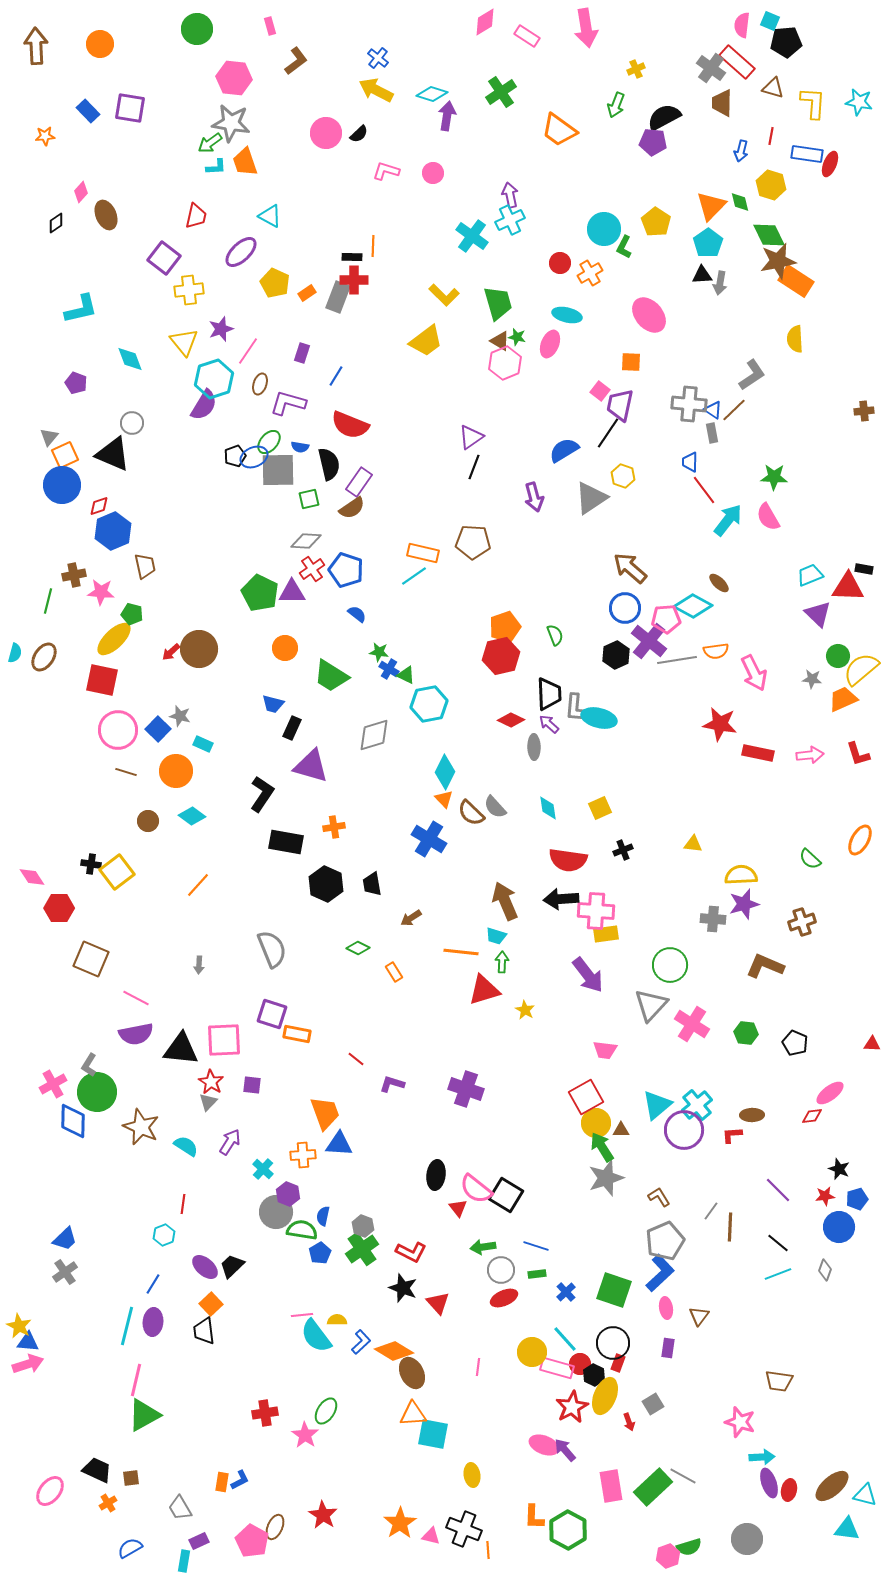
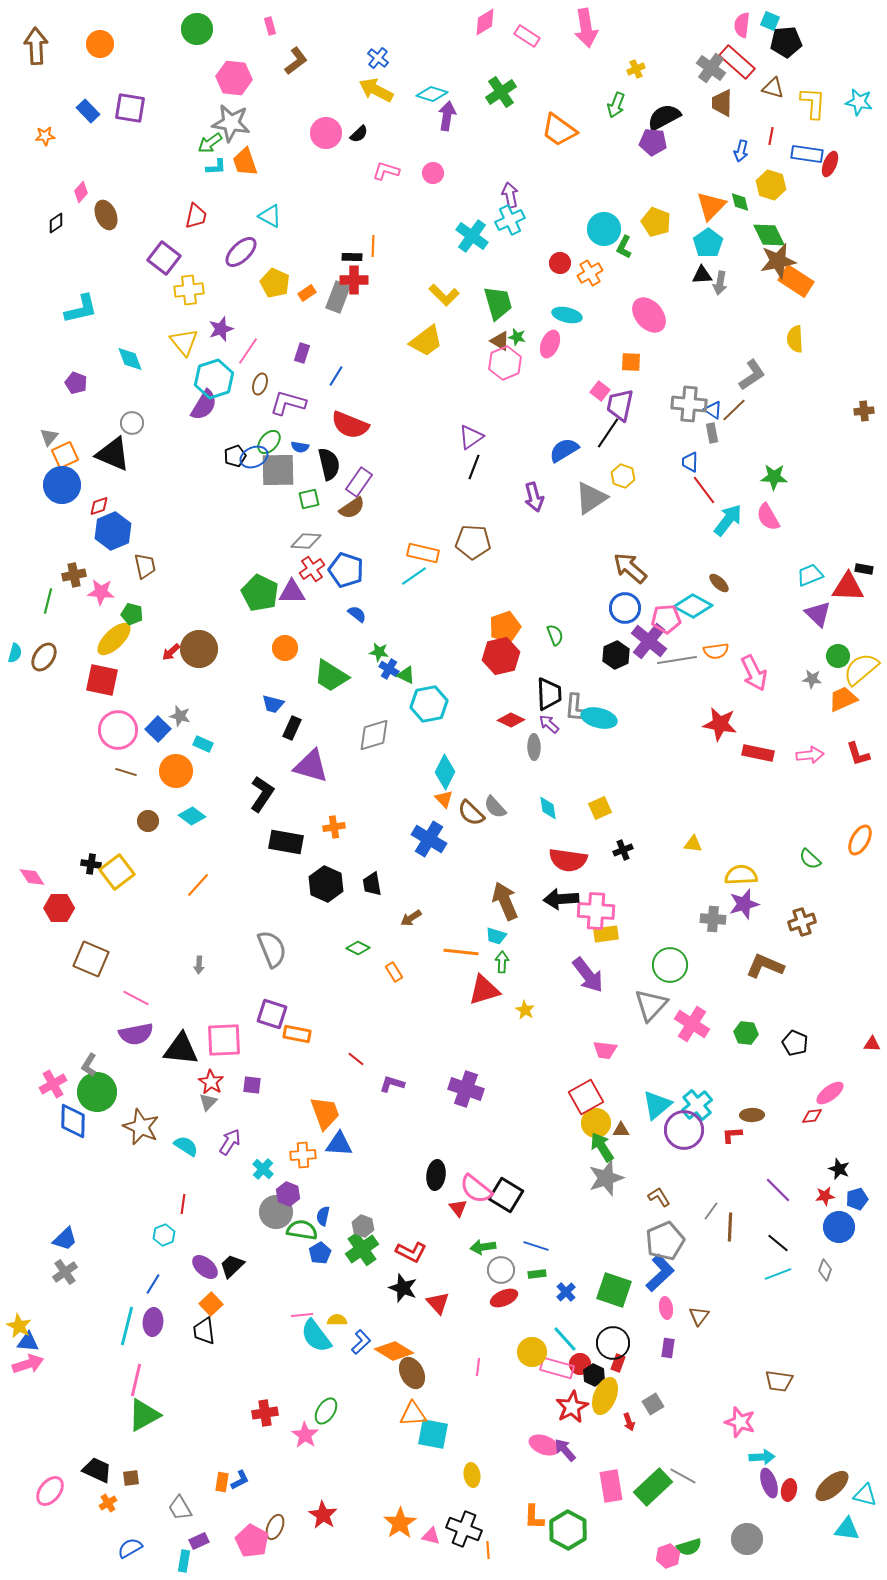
yellow pentagon at (656, 222): rotated 12 degrees counterclockwise
